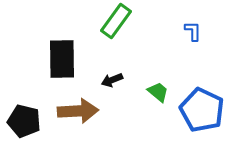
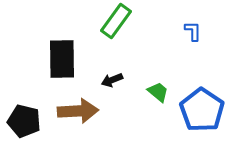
blue pentagon: rotated 9 degrees clockwise
